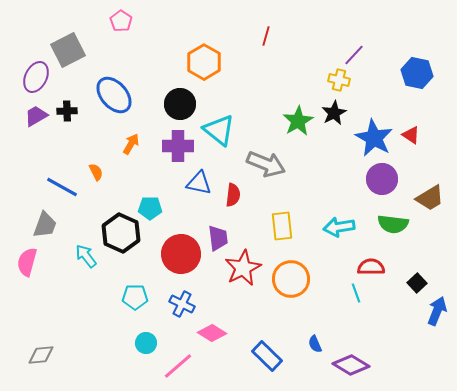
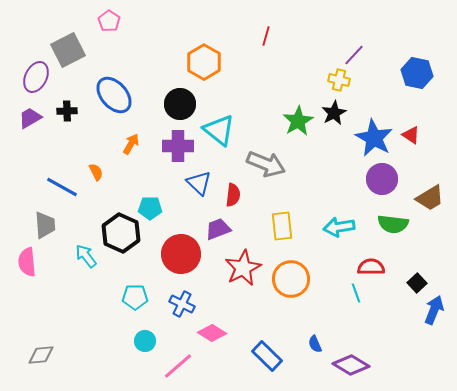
pink pentagon at (121, 21): moved 12 px left
purple trapezoid at (36, 116): moved 6 px left, 2 px down
blue triangle at (199, 183): rotated 32 degrees clockwise
gray trapezoid at (45, 225): rotated 24 degrees counterclockwise
purple trapezoid at (218, 238): moved 9 px up; rotated 104 degrees counterclockwise
pink semicircle at (27, 262): rotated 20 degrees counterclockwise
blue arrow at (437, 311): moved 3 px left, 1 px up
cyan circle at (146, 343): moved 1 px left, 2 px up
